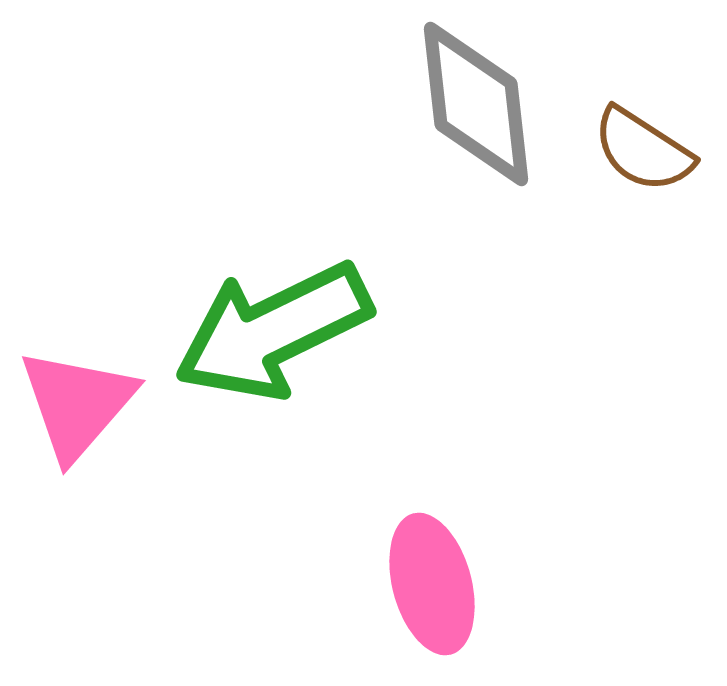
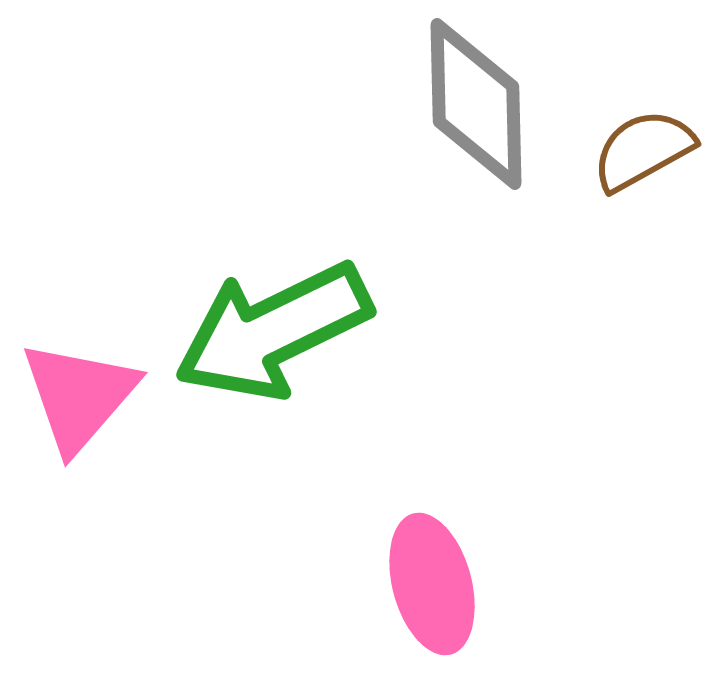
gray diamond: rotated 5 degrees clockwise
brown semicircle: rotated 118 degrees clockwise
pink triangle: moved 2 px right, 8 px up
